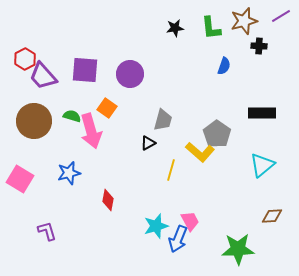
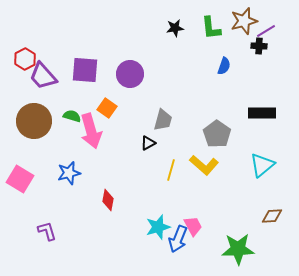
purple line: moved 15 px left, 15 px down
yellow L-shape: moved 4 px right, 13 px down
pink trapezoid: moved 3 px right, 5 px down
cyan star: moved 2 px right, 1 px down
